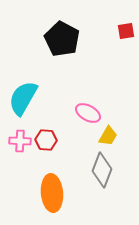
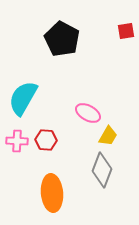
pink cross: moved 3 px left
